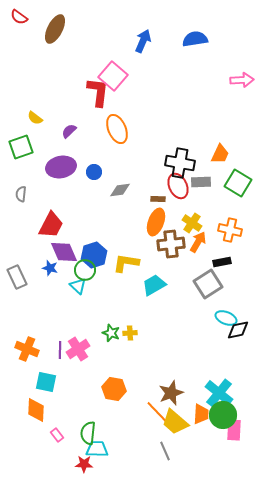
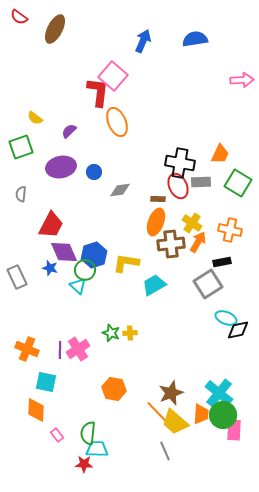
orange ellipse at (117, 129): moved 7 px up
